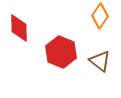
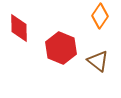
red hexagon: moved 4 px up
brown triangle: moved 2 px left
